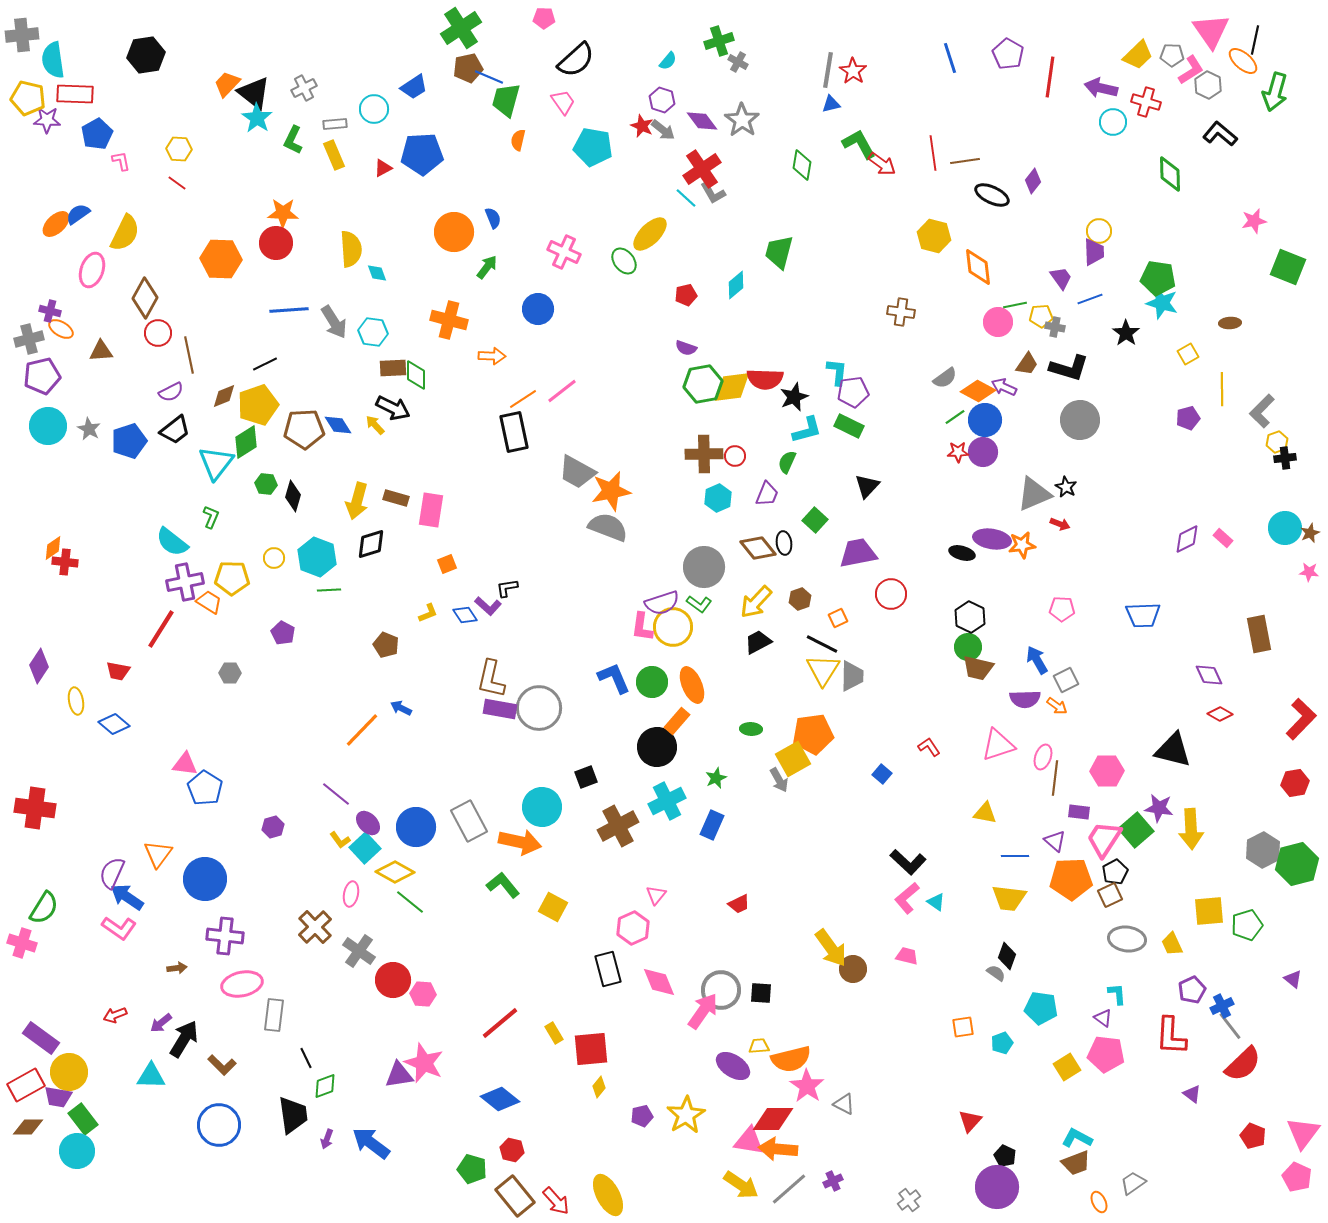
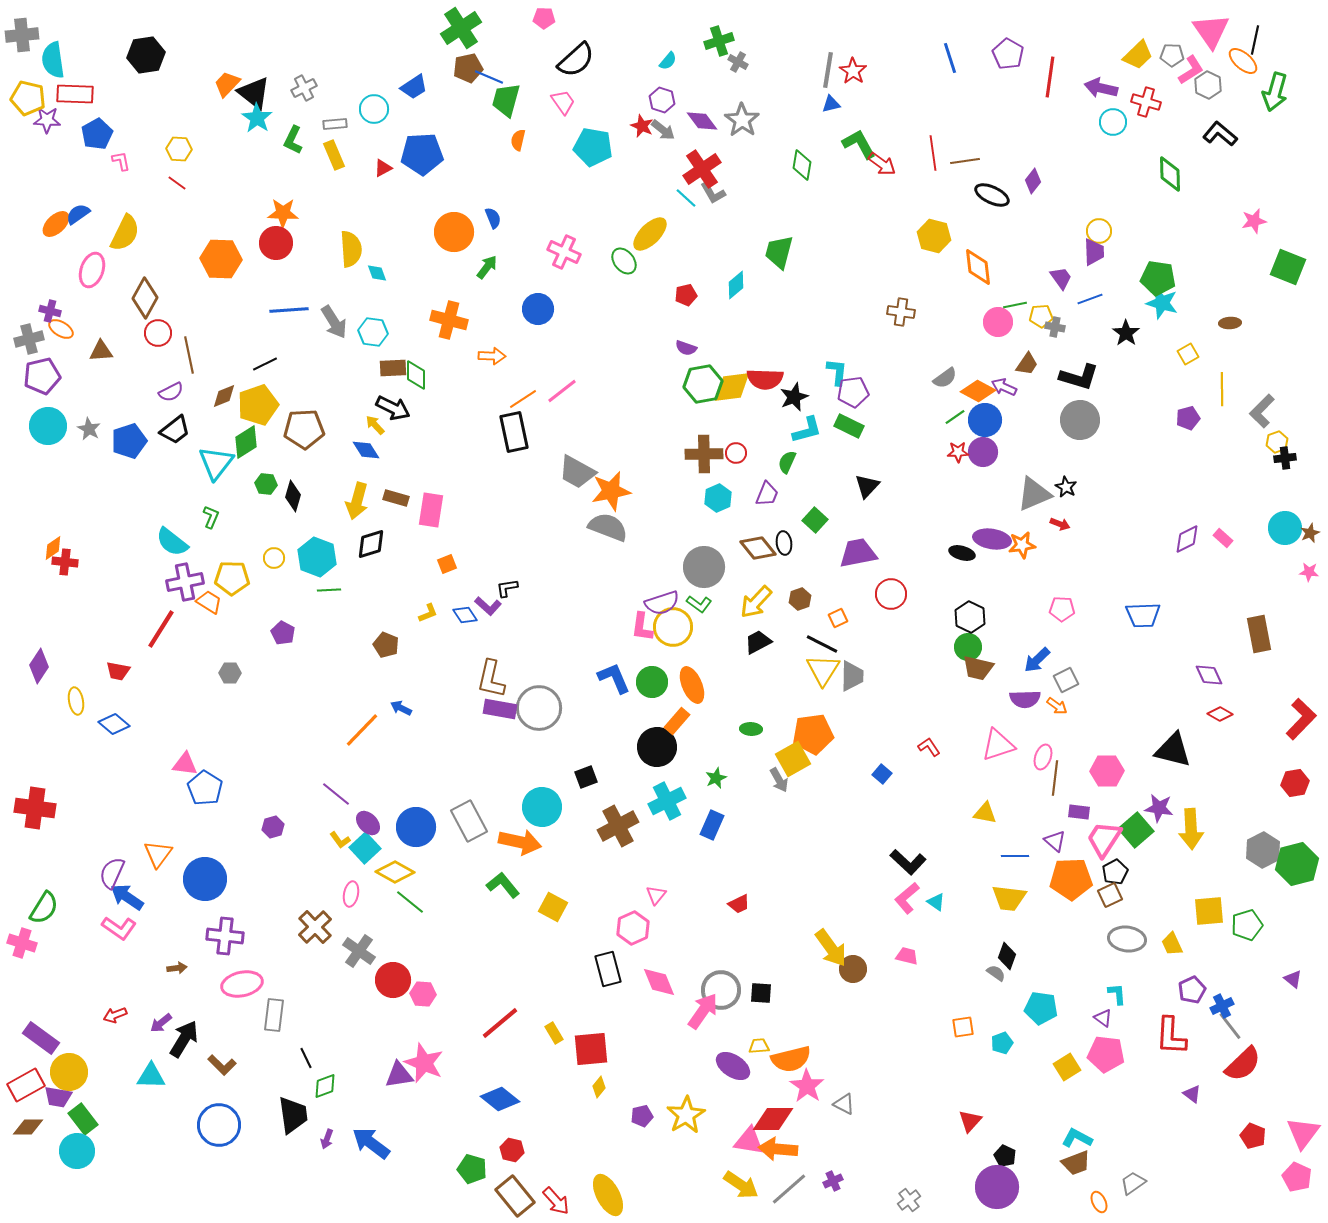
black L-shape at (1069, 368): moved 10 px right, 9 px down
blue diamond at (338, 425): moved 28 px right, 25 px down
red circle at (735, 456): moved 1 px right, 3 px up
blue arrow at (1037, 660): rotated 104 degrees counterclockwise
